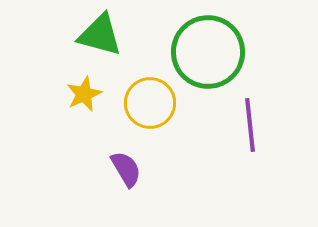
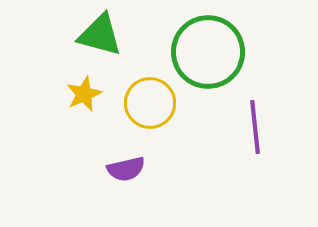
purple line: moved 5 px right, 2 px down
purple semicircle: rotated 108 degrees clockwise
